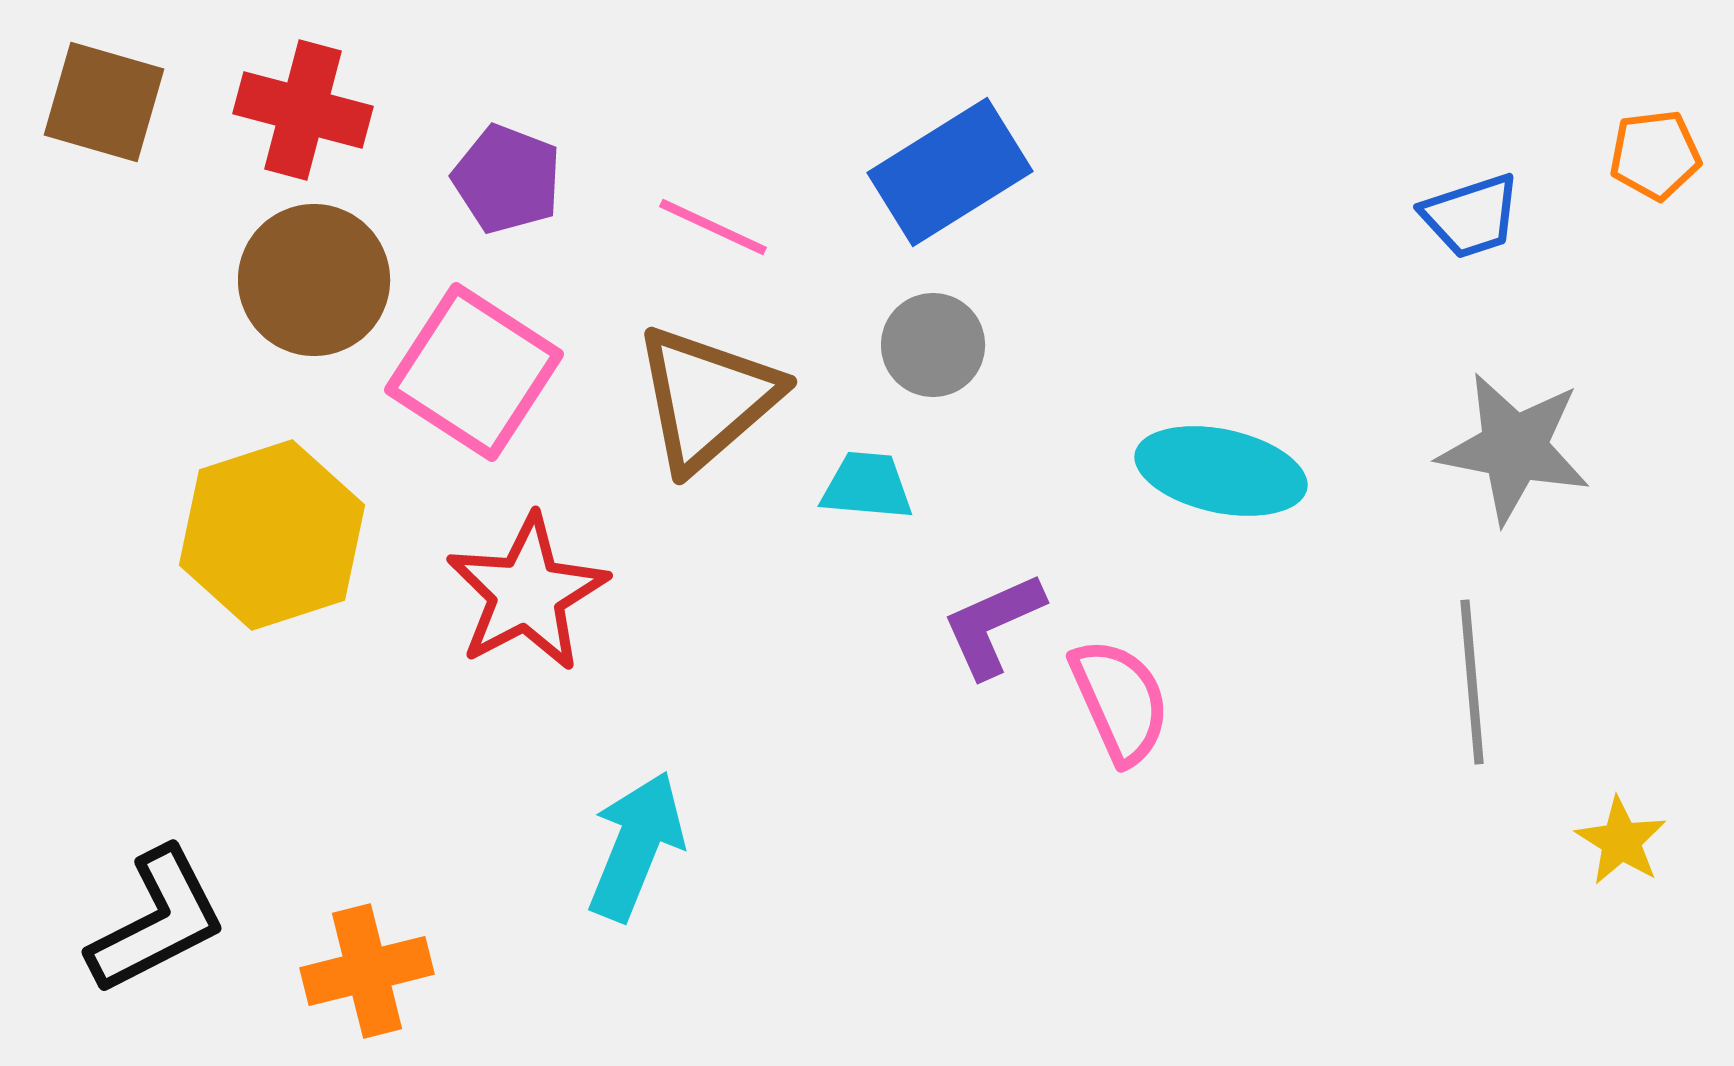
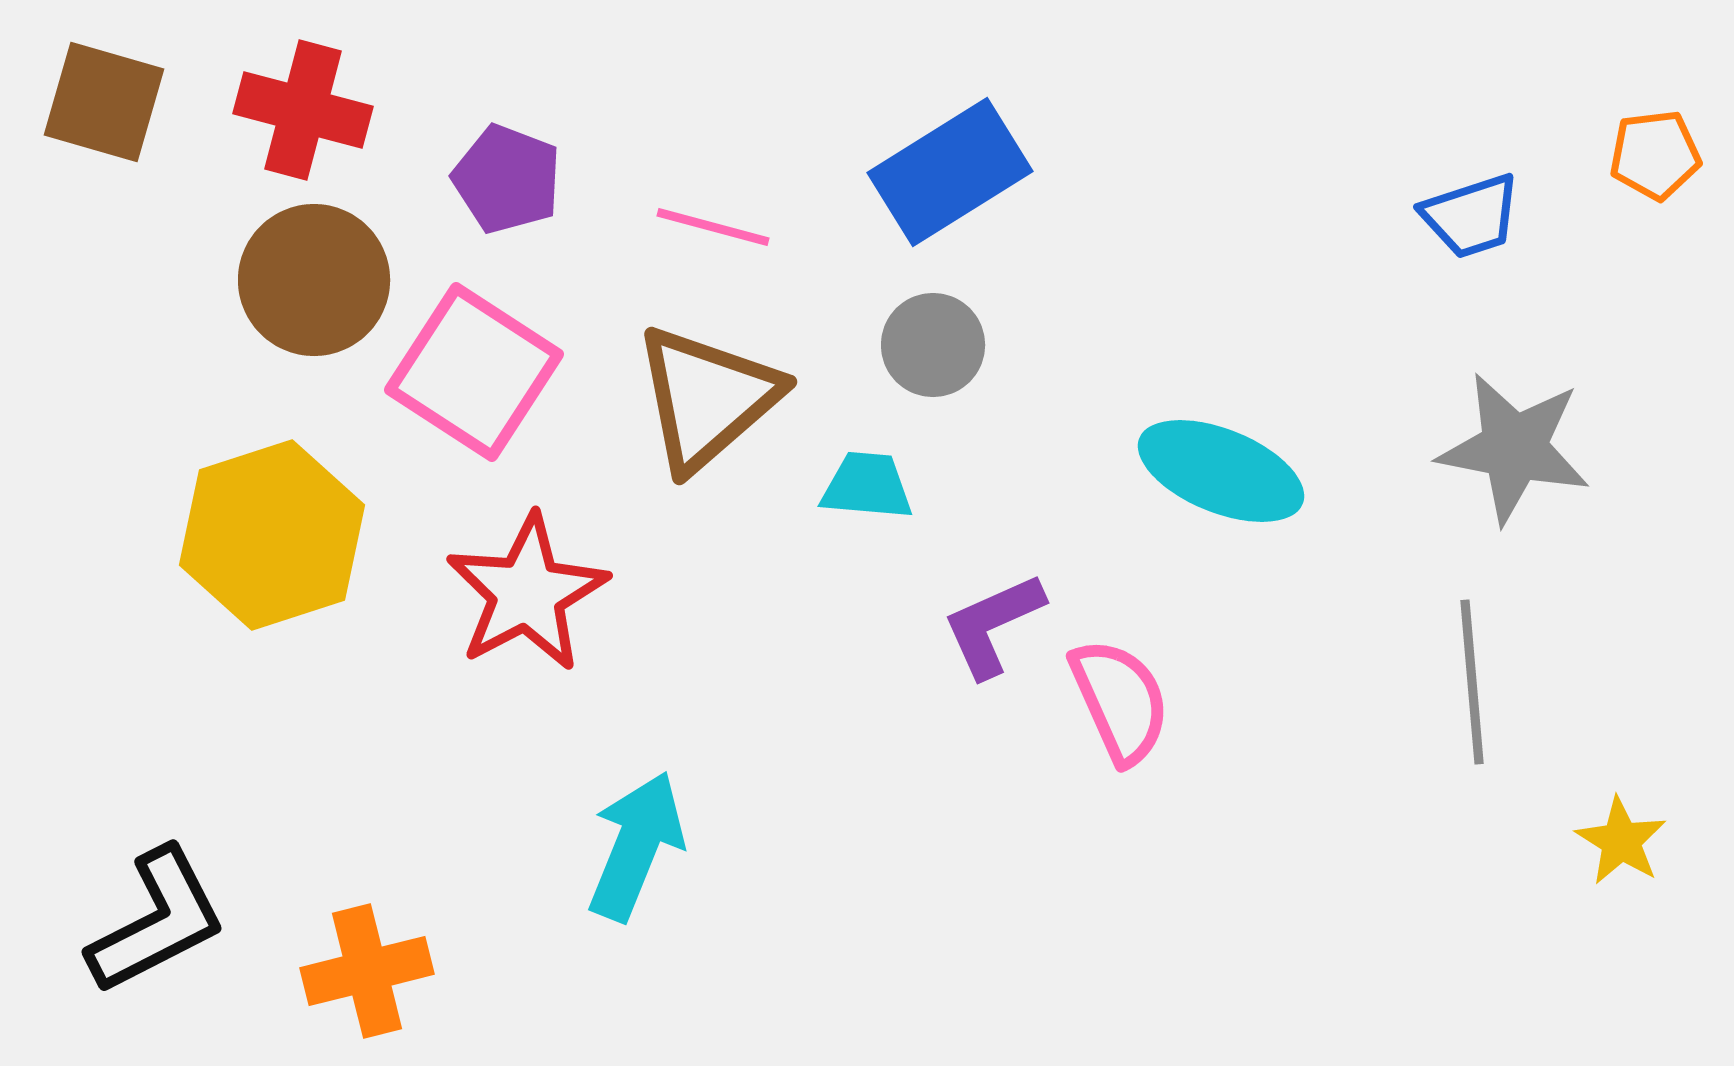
pink line: rotated 10 degrees counterclockwise
cyan ellipse: rotated 10 degrees clockwise
